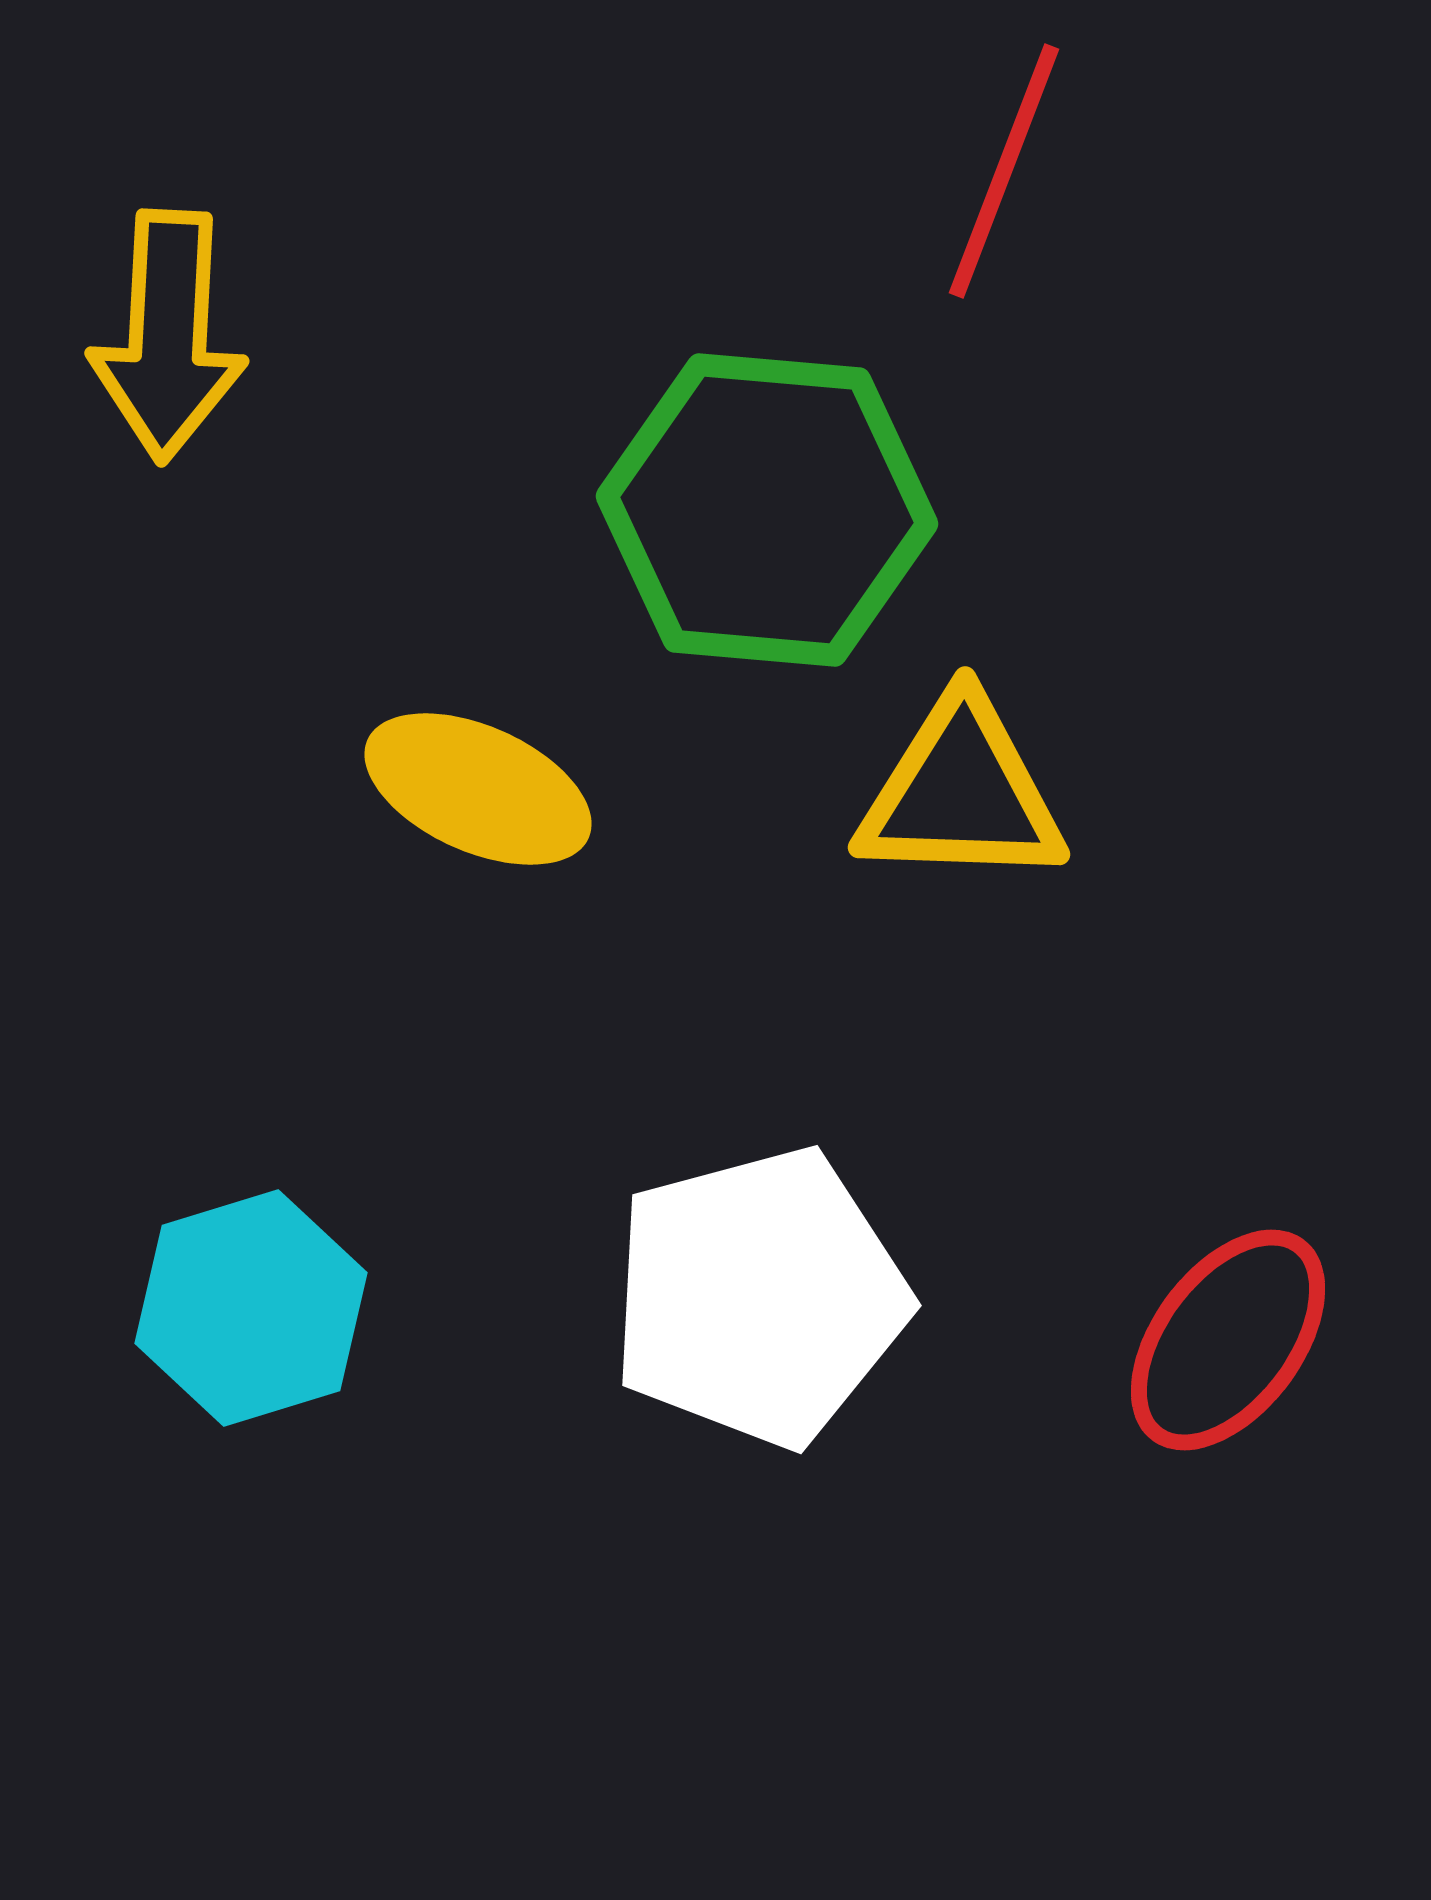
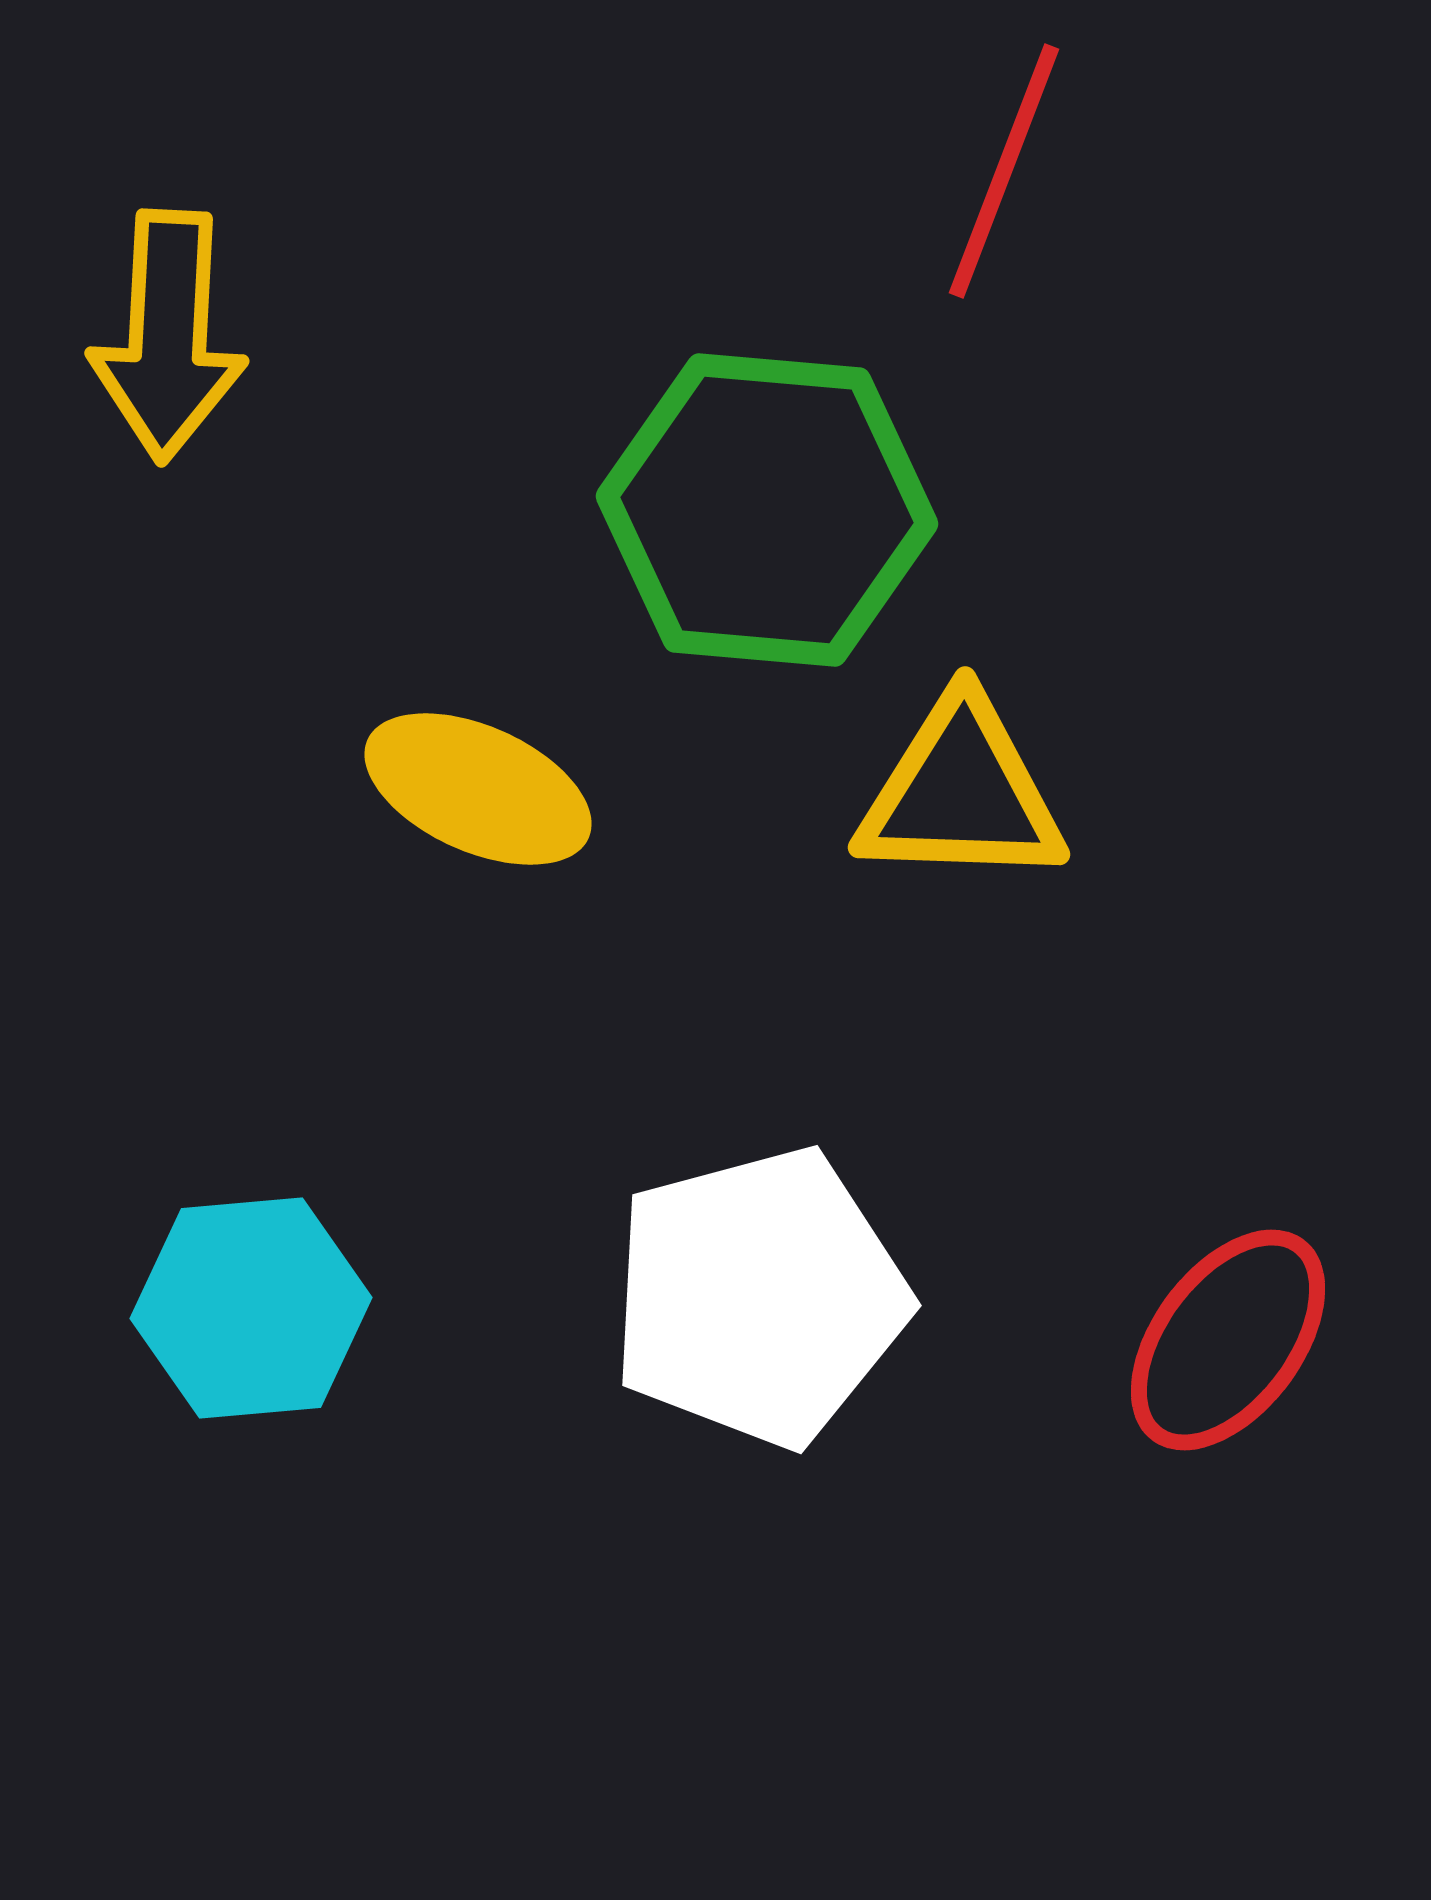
cyan hexagon: rotated 12 degrees clockwise
